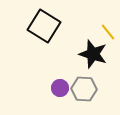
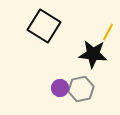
yellow line: rotated 66 degrees clockwise
black star: rotated 12 degrees counterclockwise
gray hexagon: moved 3 px left; rotated 15 degrees counterclockwise
